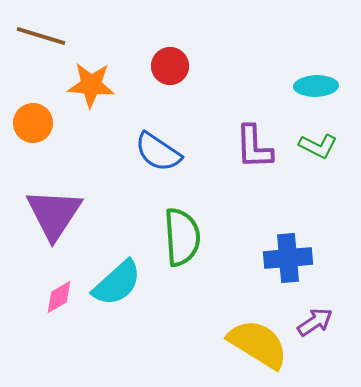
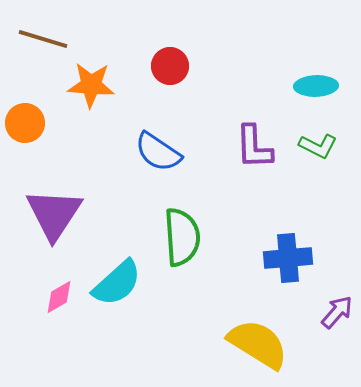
brown line: moved 2 px right, 3 px down
orange circle: moved 8 px left
purple arrow: moved 22 px right, 10 px up; rotated 15 degrees counterclockwise
